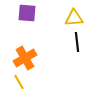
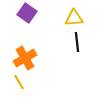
purple square: rotated 30 degrees clockwise
